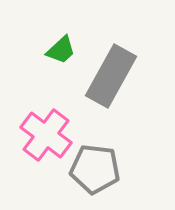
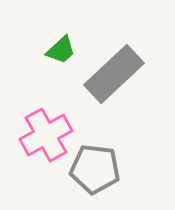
gray rectangle: moved 3 px right, 2 px up; rotated 18 degrees clockwise
pink cross: rotated 24 degrees clockwise
